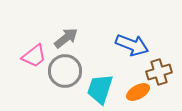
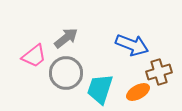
gray circle: moved 1 px right, 2 px down
